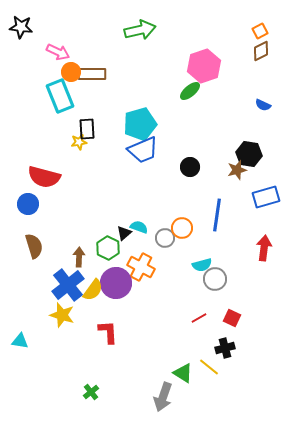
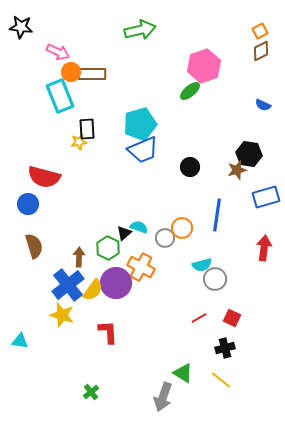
yellow line at (209, 367): moved 12 px right, 13 px down
